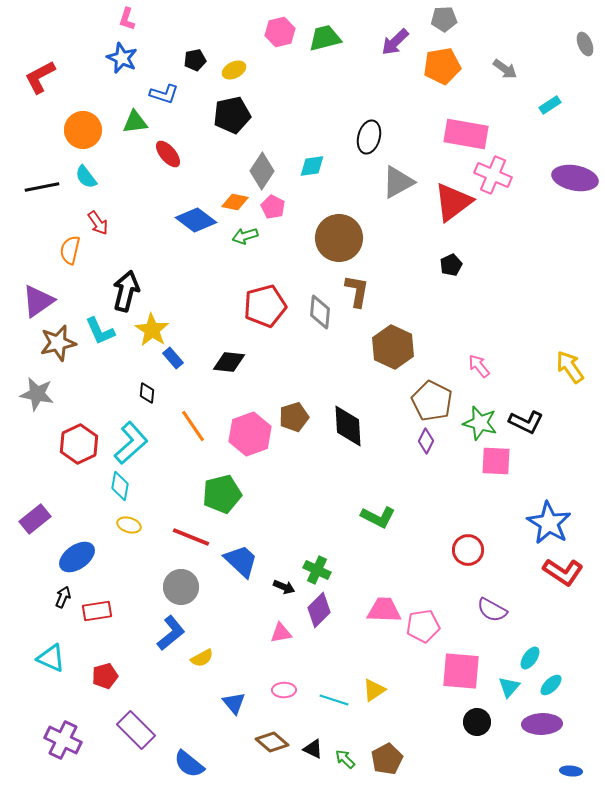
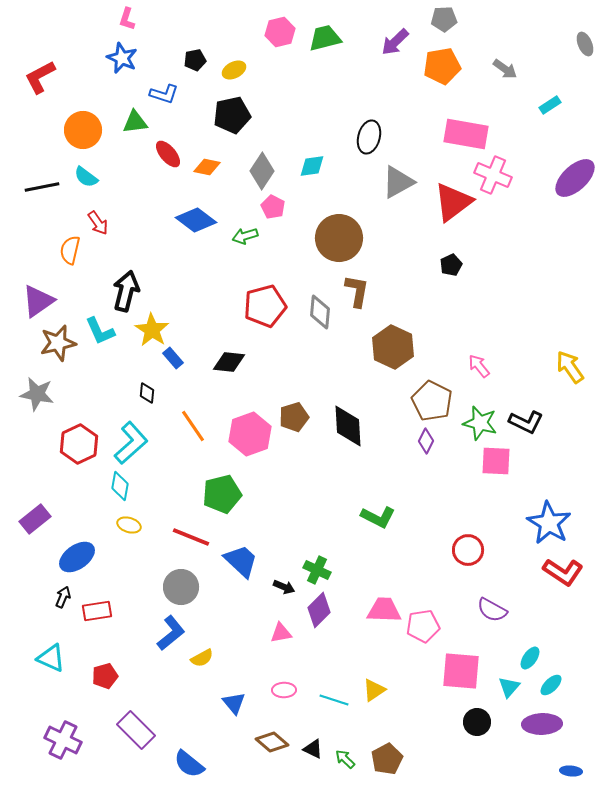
cyan semicircle at (86, 177): rotated 15 degrees counterclockwise
purple ellipse at (575, 178): rotated 54 degrees counterclockwise
orange diamond at (235, 202): moved 28 px left, 35 px up
